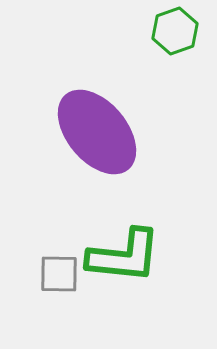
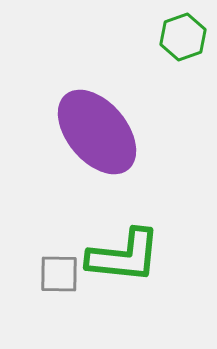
green hexagon: moved 8 px right, 6 px down
